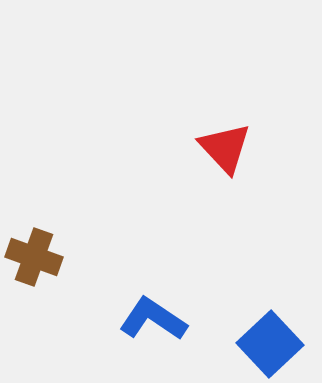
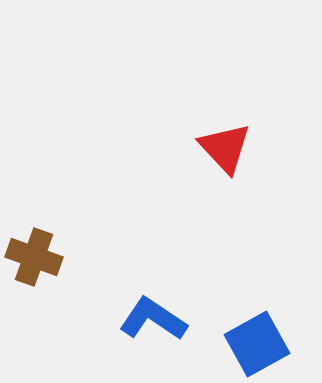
blue square: moved 13 px left; rotated 14 degrees clockwise
